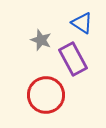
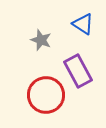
blue triangle: moved 1 px right, 1 px down
purple rectangle: moved 5 px right, 12 px down
